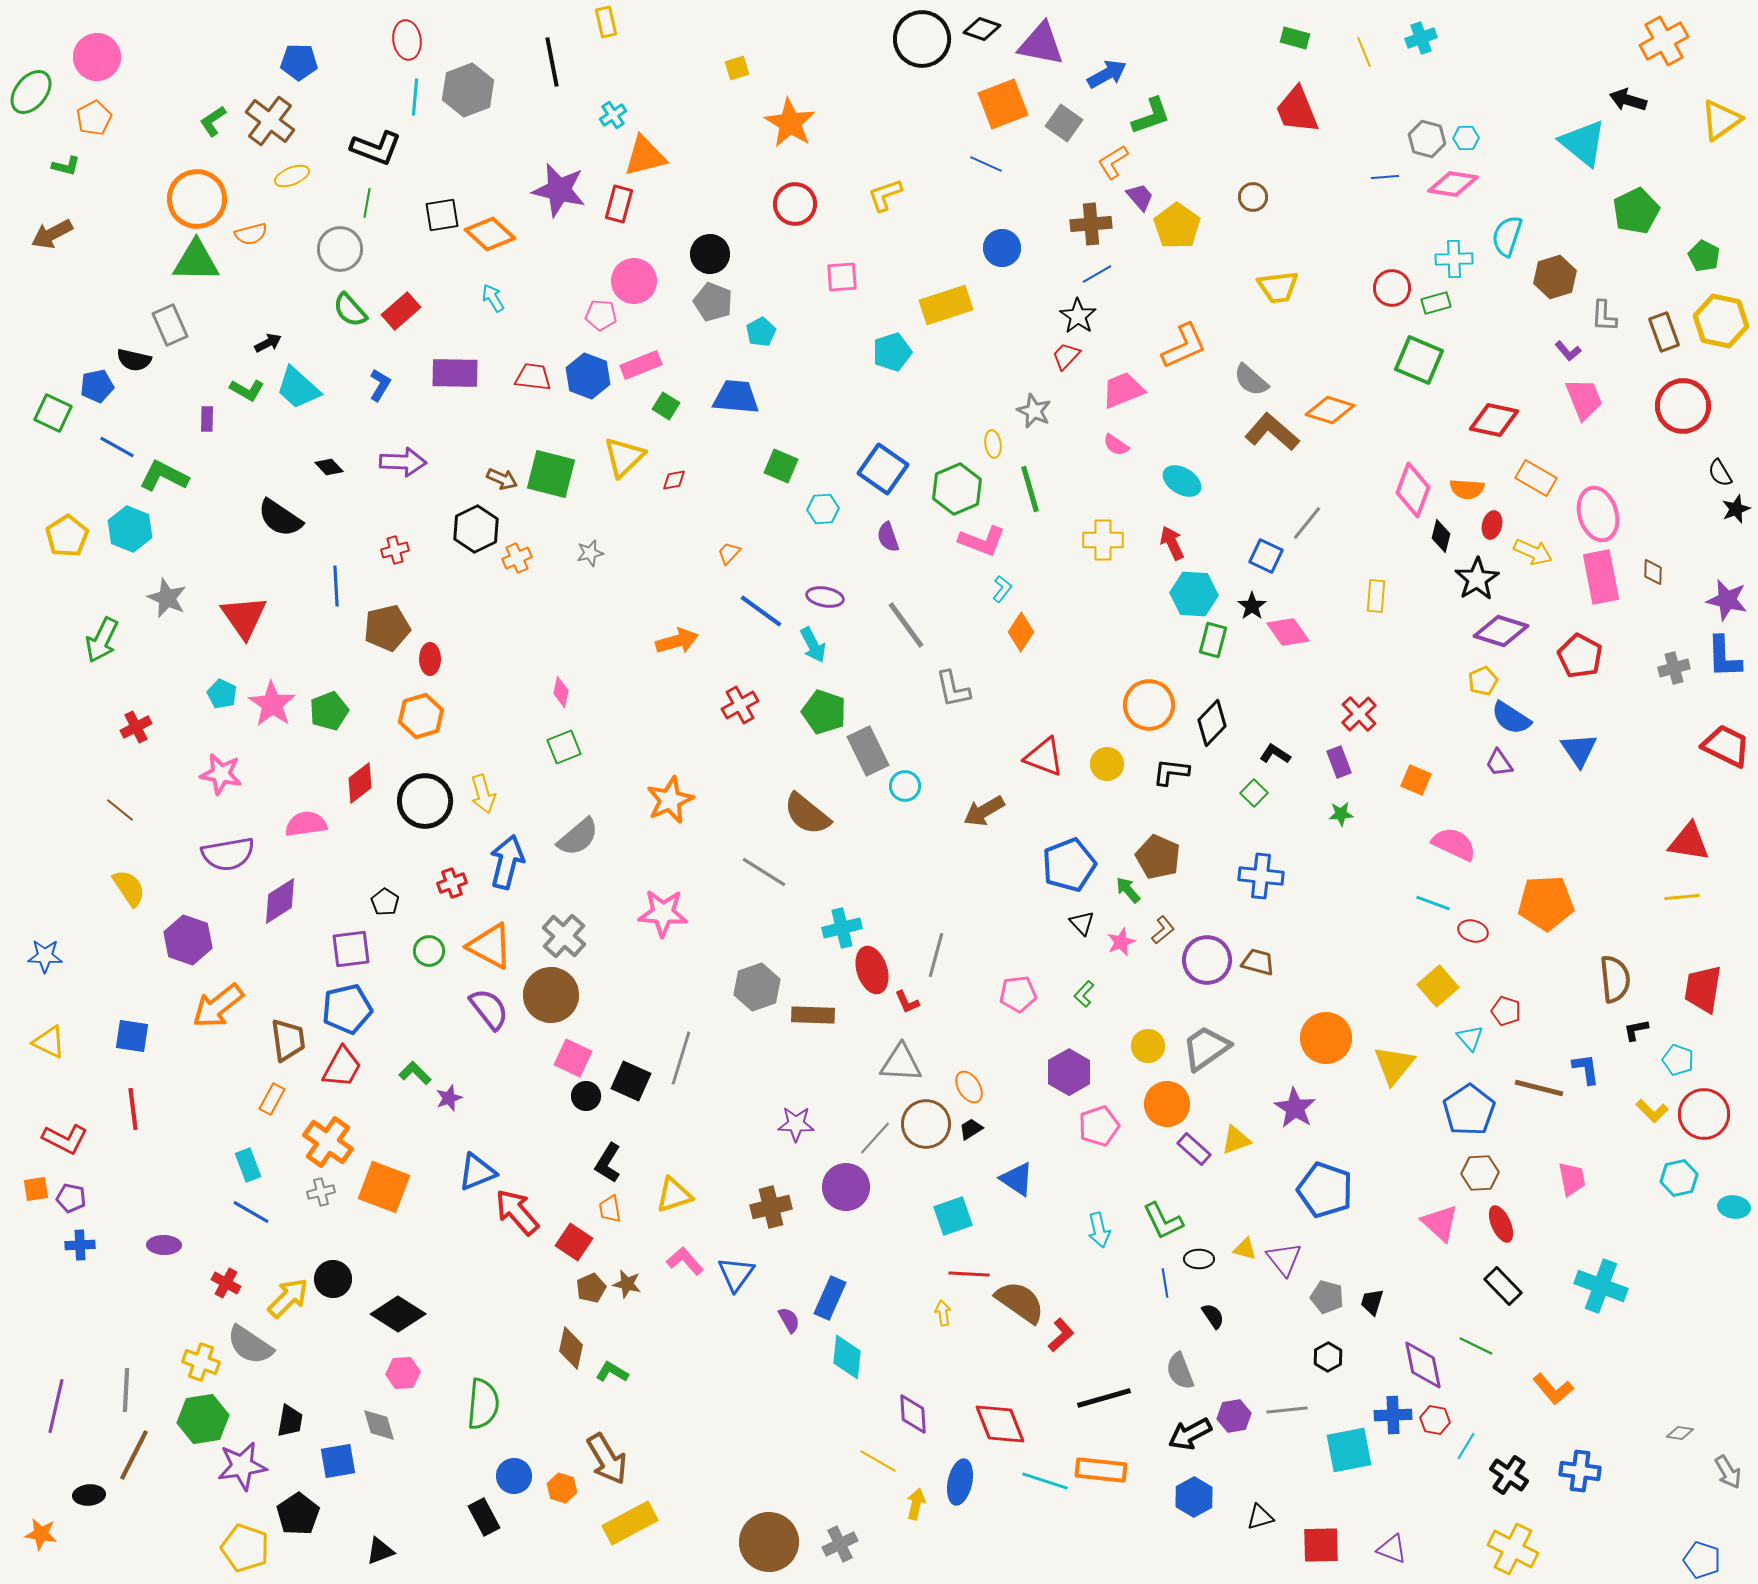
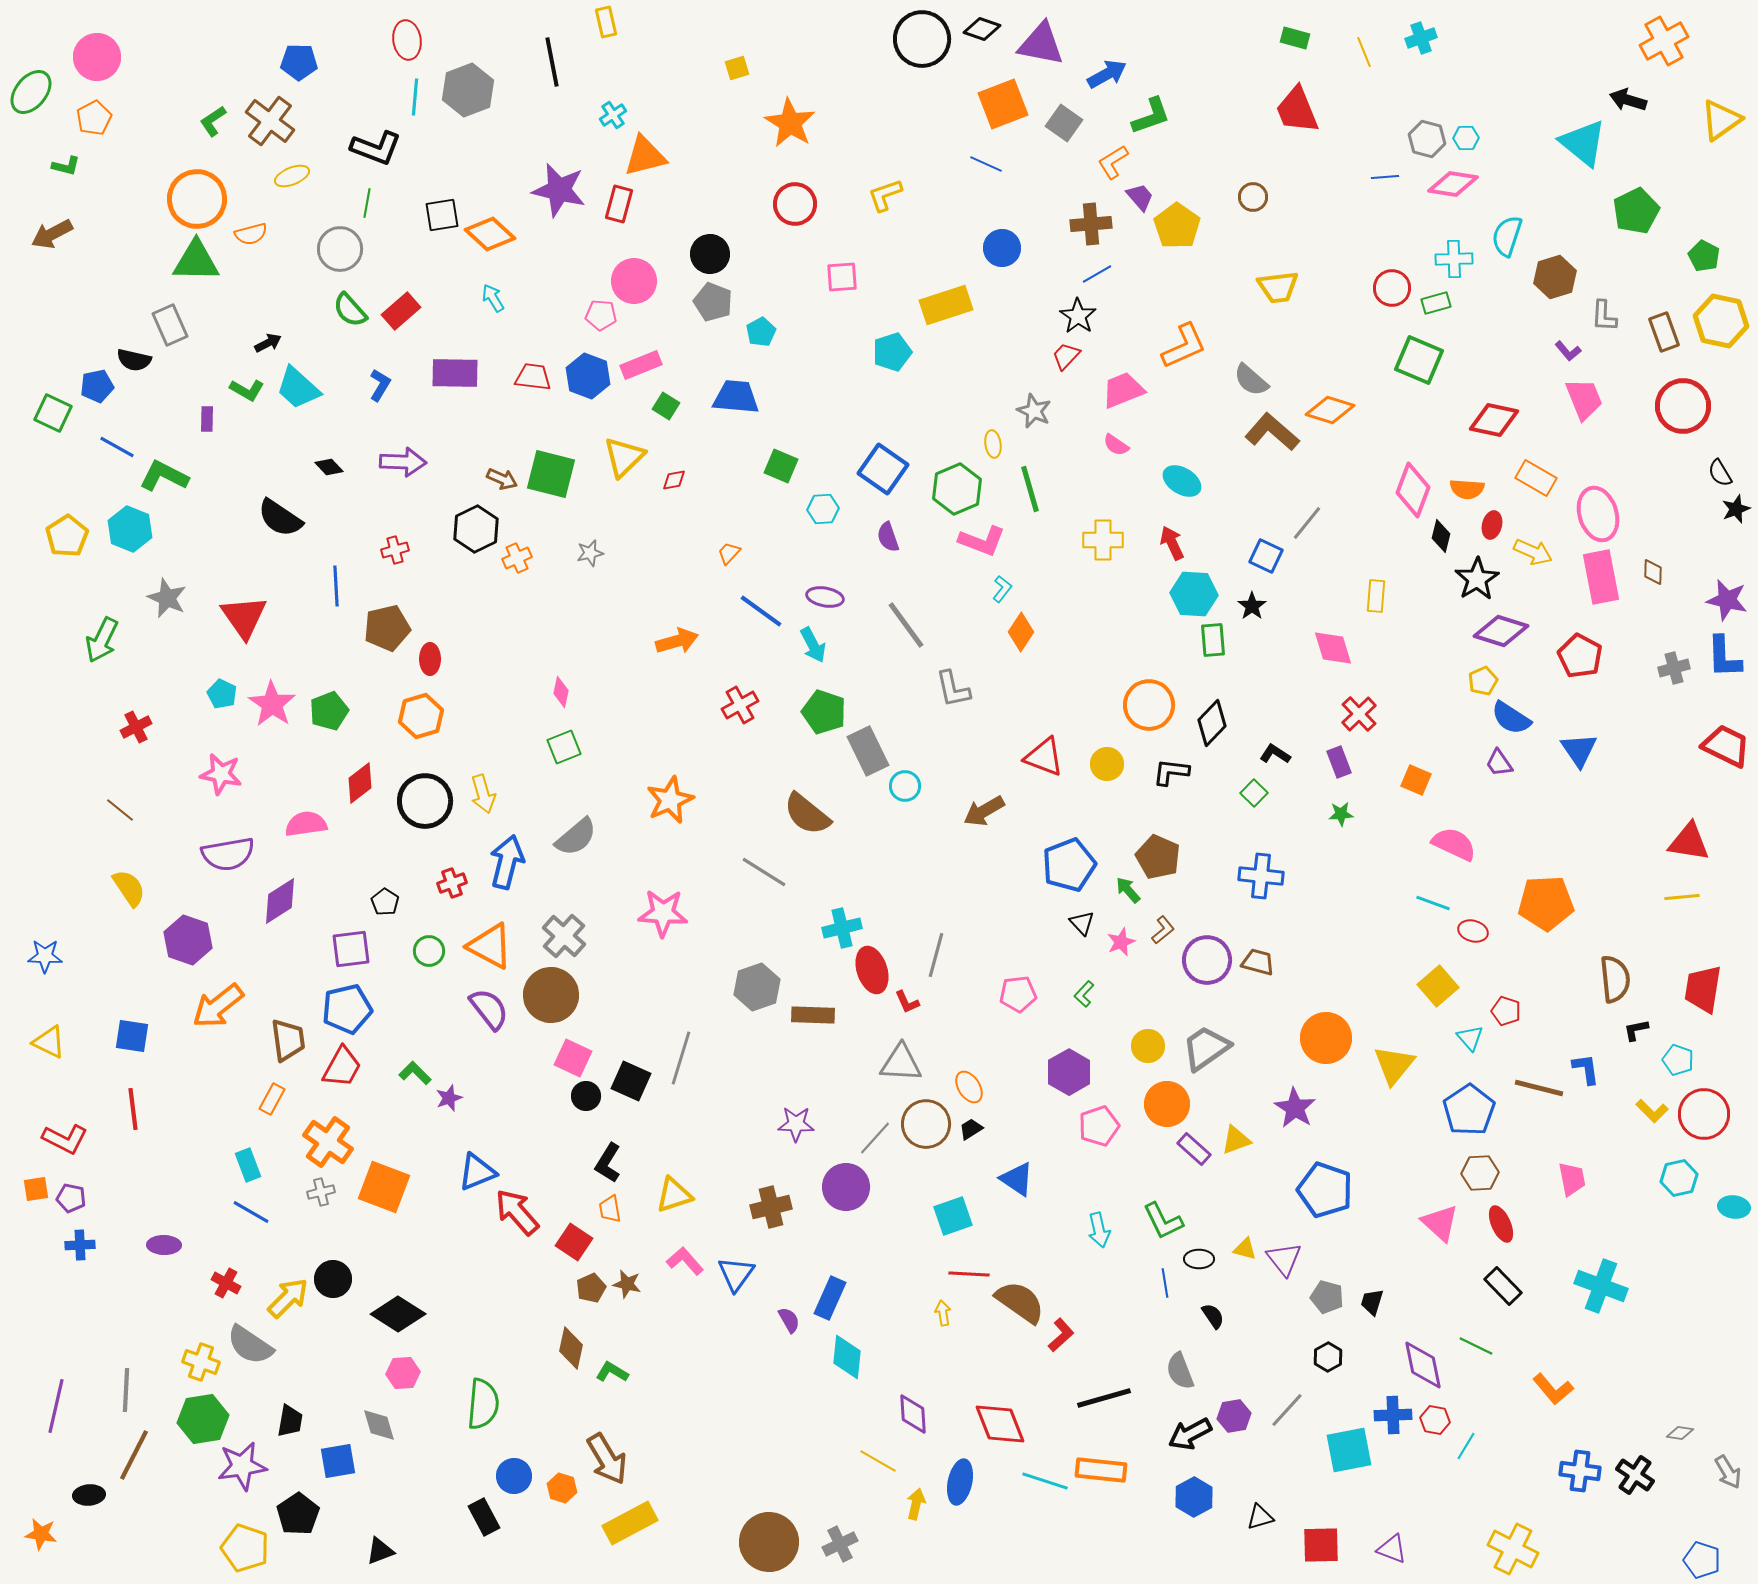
pink diamond at (1288, 632): moved 45 px right, 16 px down; rotated 18 degrees clockwise
green rectangle at (1213, 640): rotated 20 degrees counterclockwise
gray semicircle at (578, 837): moved 2 px left
gray line at (1287, 1410): rotated 42 degrees counterclockwise
black cross at (1509, 1475): moved 126 px right
